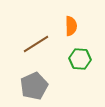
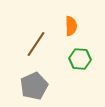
brown line: rotated 24 degrees counterclockwise
